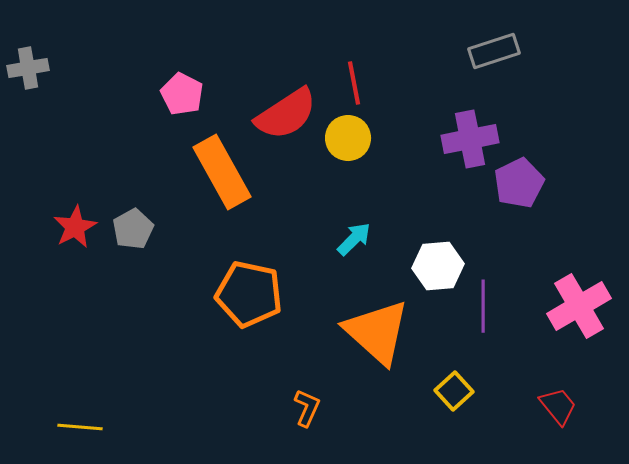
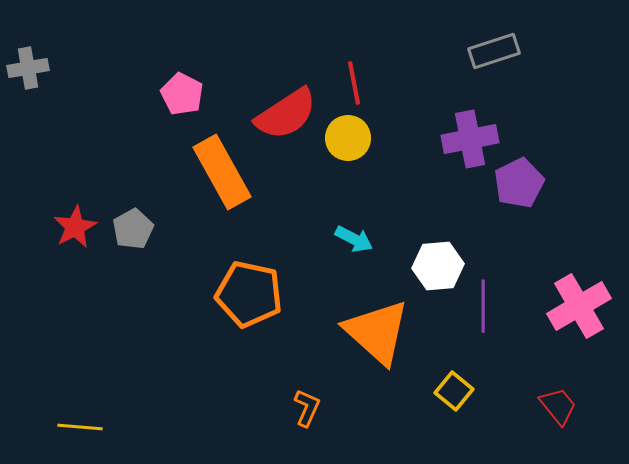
cyan arrow: rotated 72 degrees clockwise
yellow square: rotated 9 degrees counterclockwise
